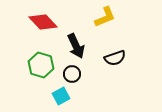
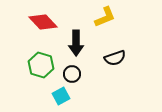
black arrow: moved 3 px up; rotated 25 degrees clockwise
